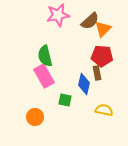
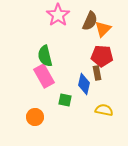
pink star: rotated 25 degrees counterclockwise
brown semicircle: rotated 24 degrees counterclockwise
